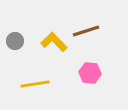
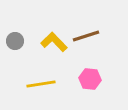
brown line: moved 5 px down
pink hexagon: moved 6 px down
yellow line: moved 6 px right
